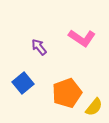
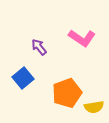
blue square: moved 5 px up
yellow semicircle: rotated 42 degrees clockwise
